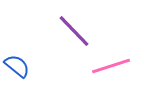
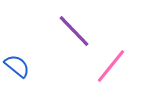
pink line: rotated 33 degrees counterclockwise
